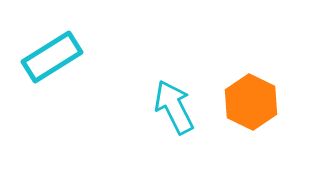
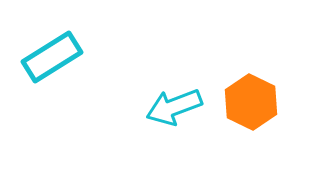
cyan arrow: rotated 84 degrees counterclockwise
